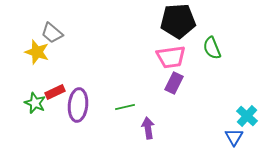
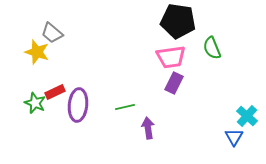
black pentagon: rotated 12 degrees clockwise
